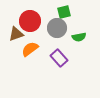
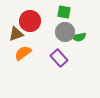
green square: rotated 24 degrees clockwise
gray circle: moved 8 px right, 4 px down
orange semicircle: moved 7 px left, 4 px down
